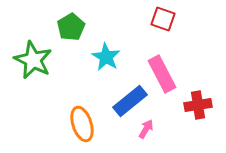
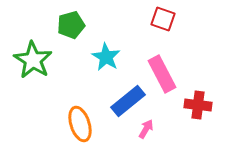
green pentagon: moved 2 px up; rotated 16 degrees clockwise
green star: rotated 6 degrees clockwise
blue rectangle: moved 2 px left
red cross: rotated 16 degrees clockwise
orange ellipse: moved 2 px left
